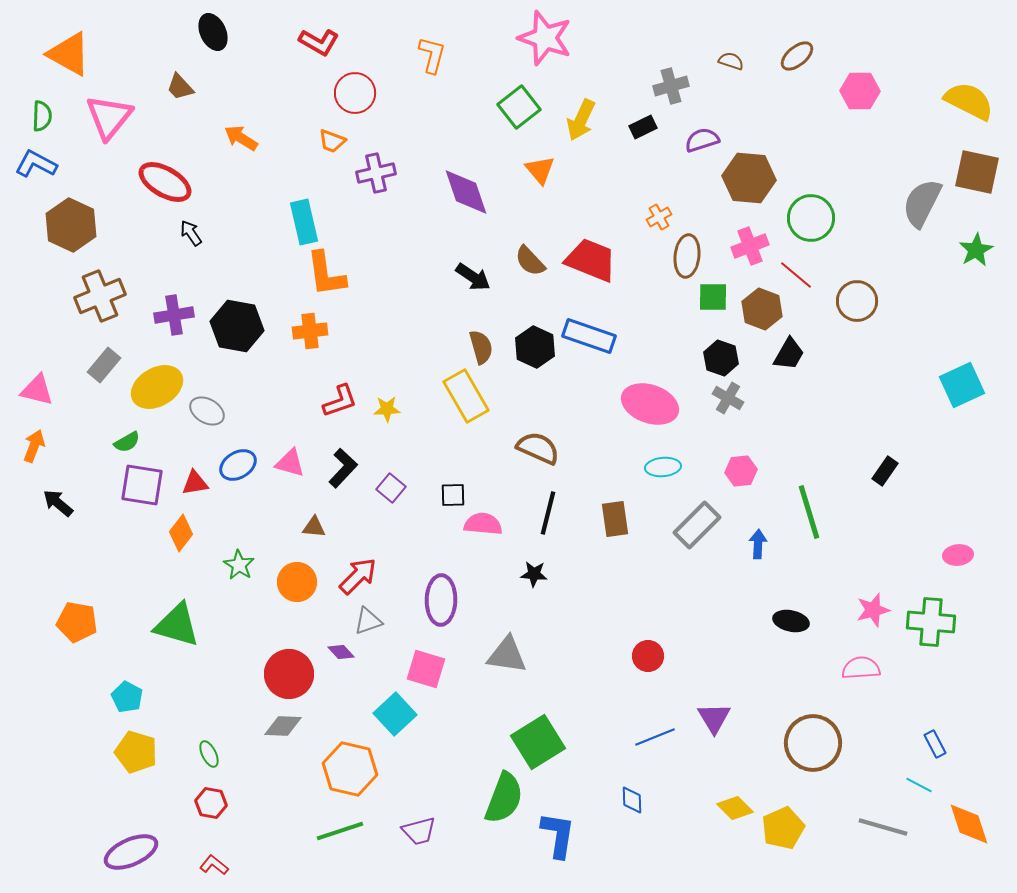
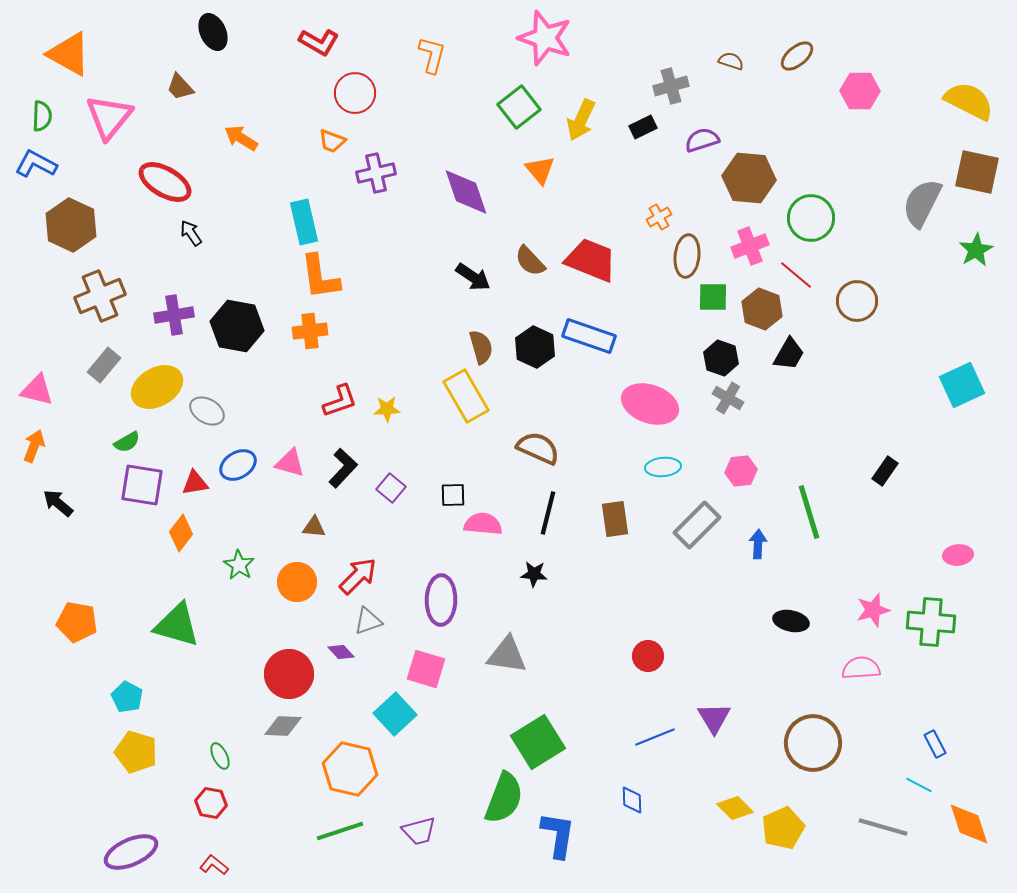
orange L-shape at (326, 274): moved 6 px left, 3 px down
green ellipse at (209, 754): moved 11 px right, 2 px down
